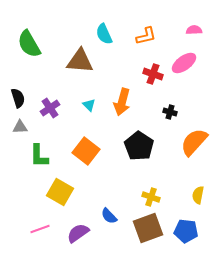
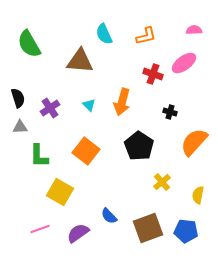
yellow cross: moved 11 px right, 15 px up; rotated 30 degrees clockwise
